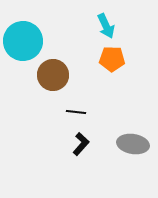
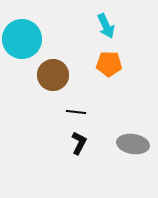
cyan circle: moved 1 px left, 2 px up
orange pentagon: moved 3 px left, 5 px down
black L-shape: moved 2 px left, 1 px up; rotated 15 degrees counterclockwise
